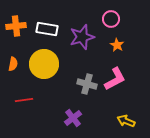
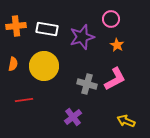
yellow circle: moved 2 px down
purple cross: moved 1 px up
